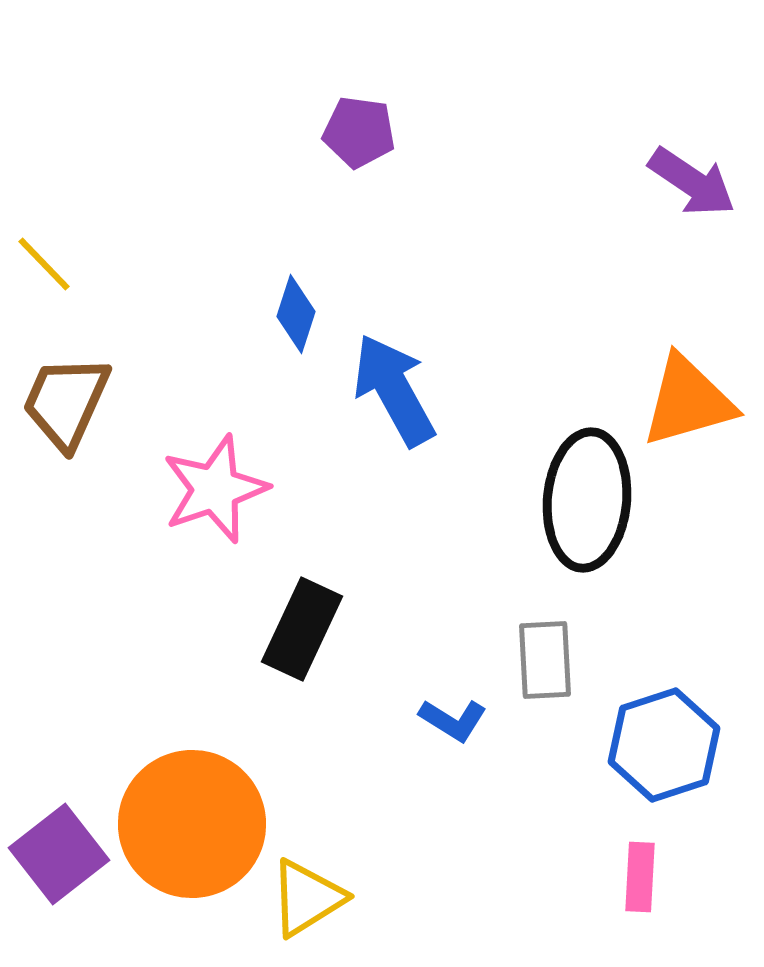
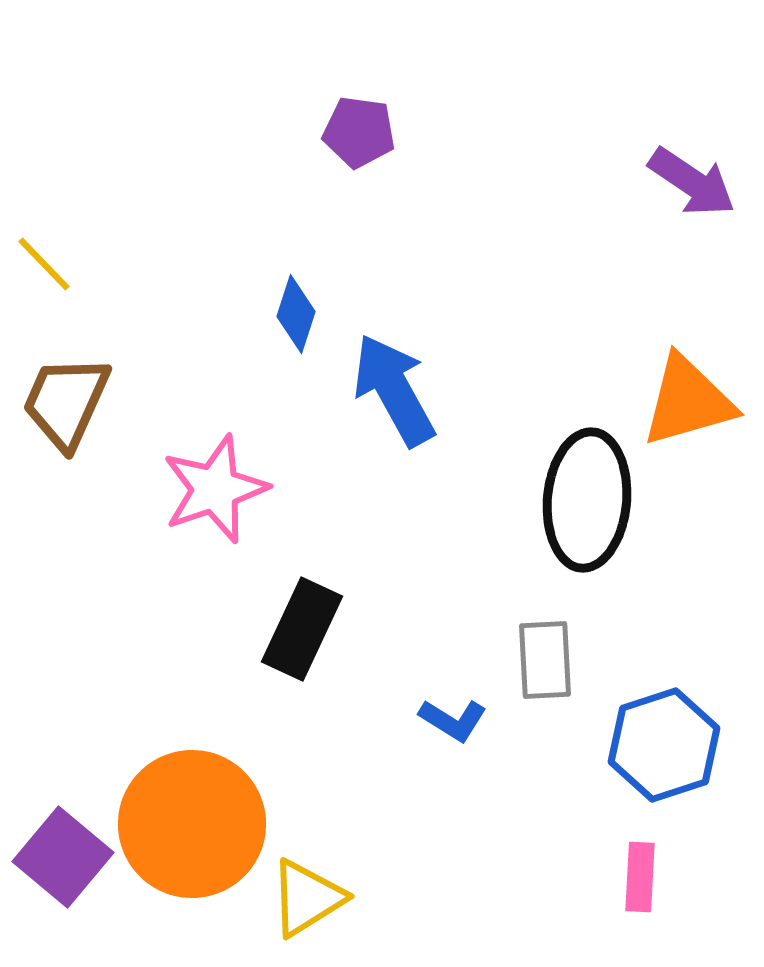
purple square: moved 4 px right, 3 px down; rotated 12 degrees counterclockwise
